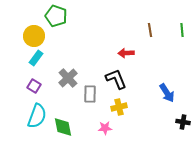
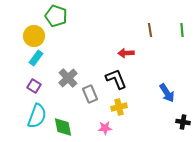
gray rectangle: rotated 24 degrees counterclockwise
